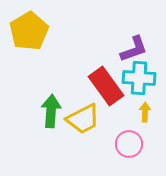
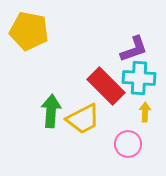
yellow pentagon: rotated 30 degrees counterclockwise
red rectangle: rotated 9 degrees counterclockwise
pink circle: moved 1 px left
